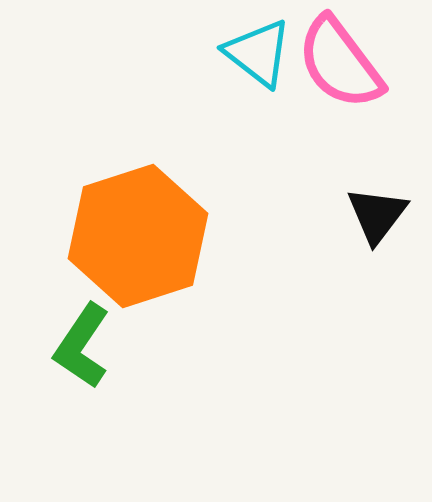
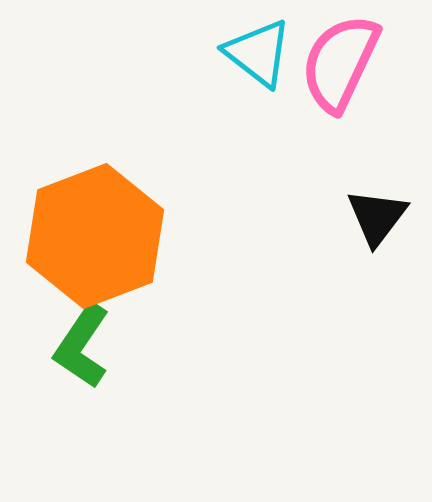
pink semicircle: rotated 62 degrees clockwise
black triangle: moved 2 px down
orange hexagon: moved 43 px left; rotated 3 degrees counterclockwise
